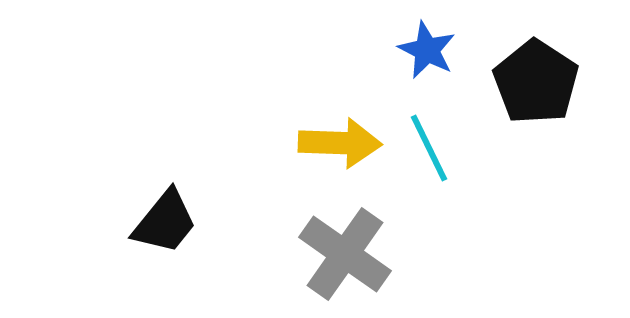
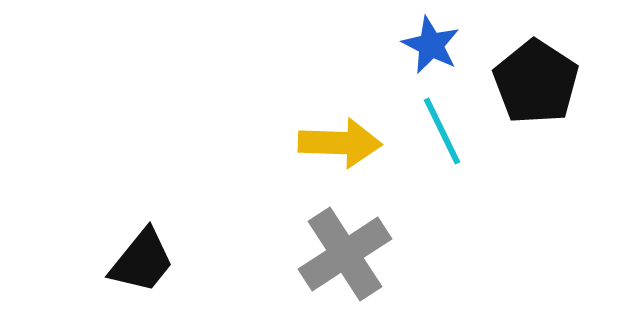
blue star: moved 4 px right, 5 px up
cyan line: moved 13 px right, 17 px up
black trapezoid: moved 23 px left, 39 px down
gray cross: rotated 22 degrees clockwise
